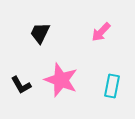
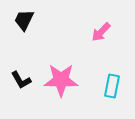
black trapezoid: moved 16 px left, 13 px up
pink star: rotated 20 degrees counterclockwise
black L-shape: moved 5 px up
